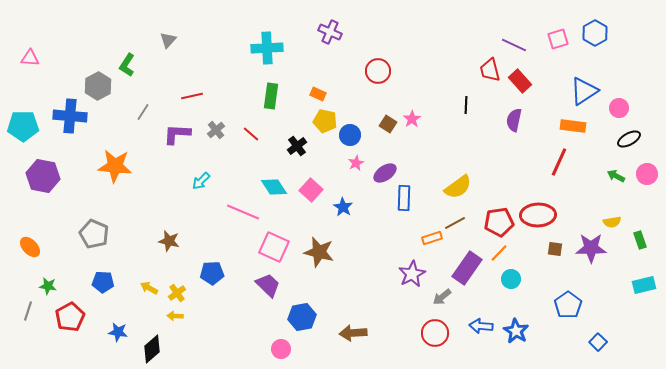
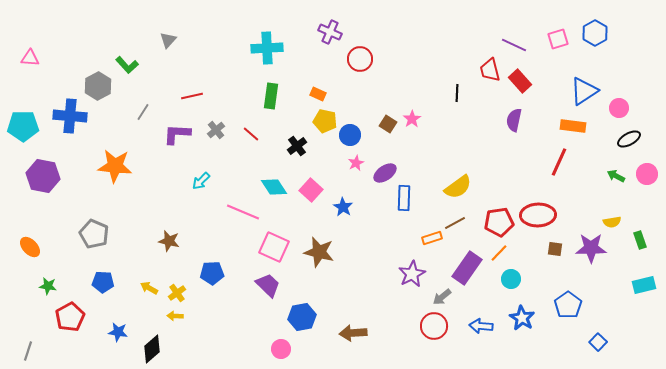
green L-shape at (127, 65): rotated 75 degrees counterclockwise
red circle at (378, 71): moved 18 px left, 12 px up
black line at (466, 105): moved 9 px left, 12 px up
gray line at (28, 311): moved 40 px down
blue star at (516, 331): moved 6 px right, 13 px up
red circle at (435, 333): moved 1 px left, 7 px up
